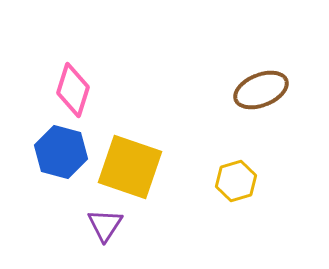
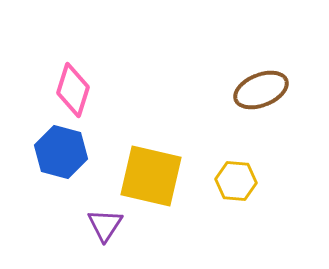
yellow square: moved 21 px right, 9 px down; rotated 6 degrees counterclockwise
yellow hexagon: rotated 21 degrees clockwise
